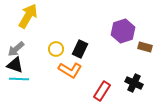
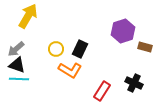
black triangle: moved 2 px right
